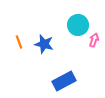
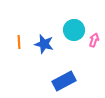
cyan circle: moved 4 px left, 5 px down
orange line: rotated 16 degrees clockwise
